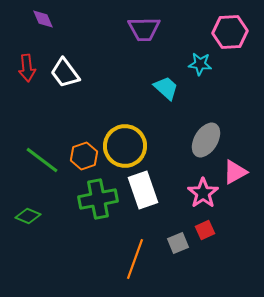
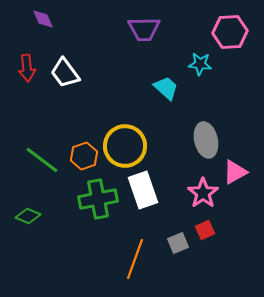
gray ellipse: rotated 44 degrees counterclockwise
